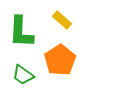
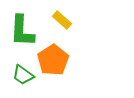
green L-shape: moved 1 px right, 1 px up
orange pentagon: moved 7 px left
